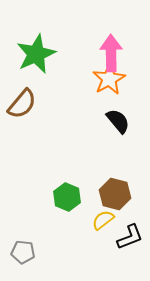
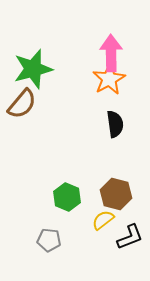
green star: moved 3 px left, 15 px down; rotated 9 degrees clockwise
black semicircle: moved 3 px left, 3 px down; rotated 32 degrees clockwise
brown hexagon: moved 1 px right
gray pentagon: moved 26 px right, 12 px up
